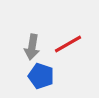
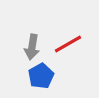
blue pentagon: rotated 25 degrees clockwise
